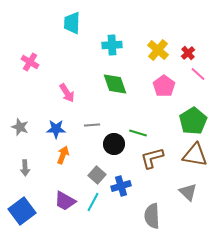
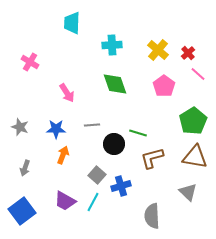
brown triangle: moved 2 px down
gray arrow: rotated 21 degrees clockwise
